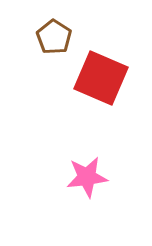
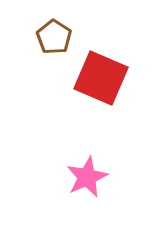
pink star: rotated 18 degrees counterclockwise
